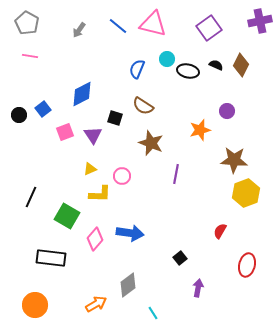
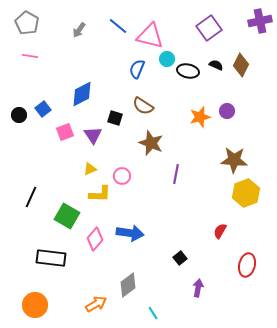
pink triangle at (153, 24): moved 3 px left, 12 px down
orange star at (200, 130): moved 13 px up
